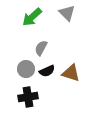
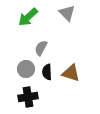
green arrow: moved 4 px left
black semicircle: moved 1 px down; rotated 112 degrees clockwise
